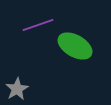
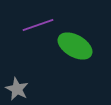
gray star: rotated 15 degrees counterclockwise
